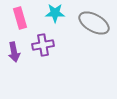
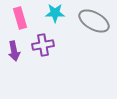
gray ellipse: moved 2 px up
purple arrow: moved 1 px up
